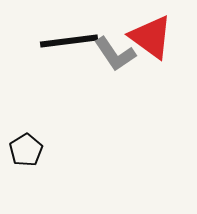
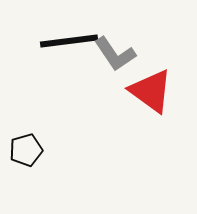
red triangle: moved 54 px down
black pentagon: rotated 16 degrees clockwise
